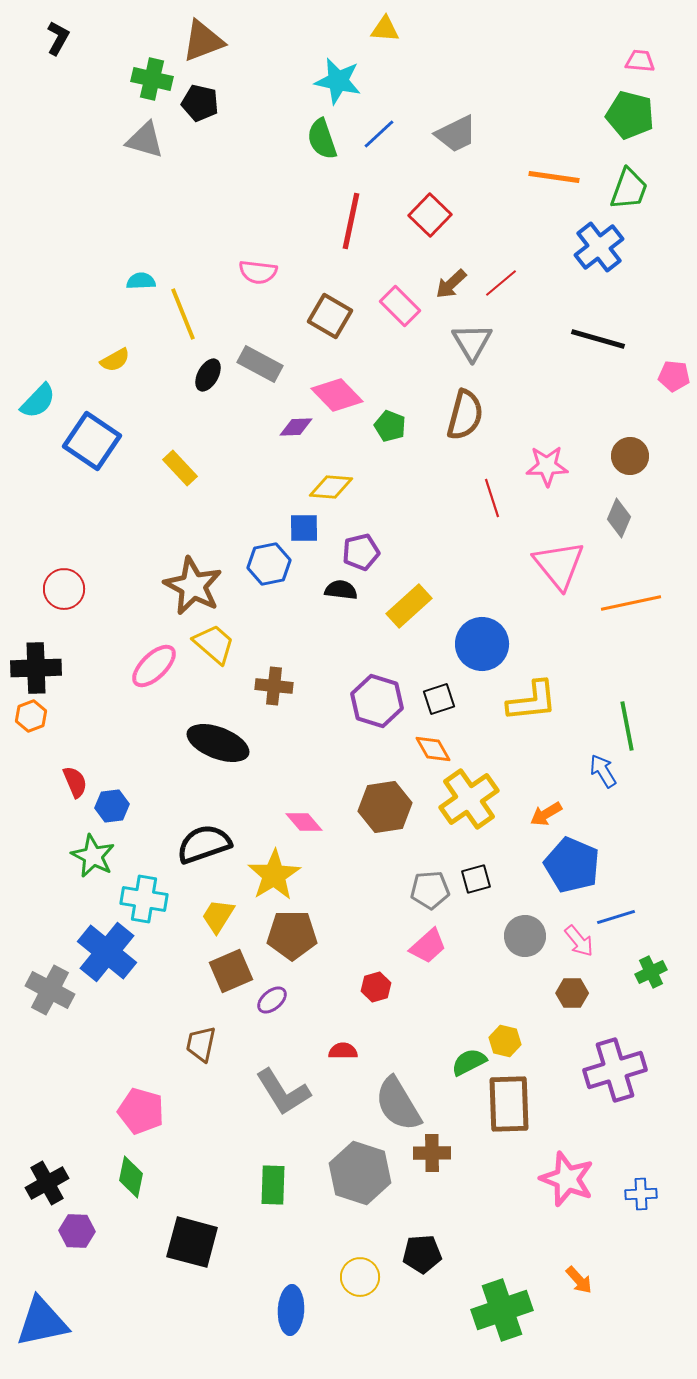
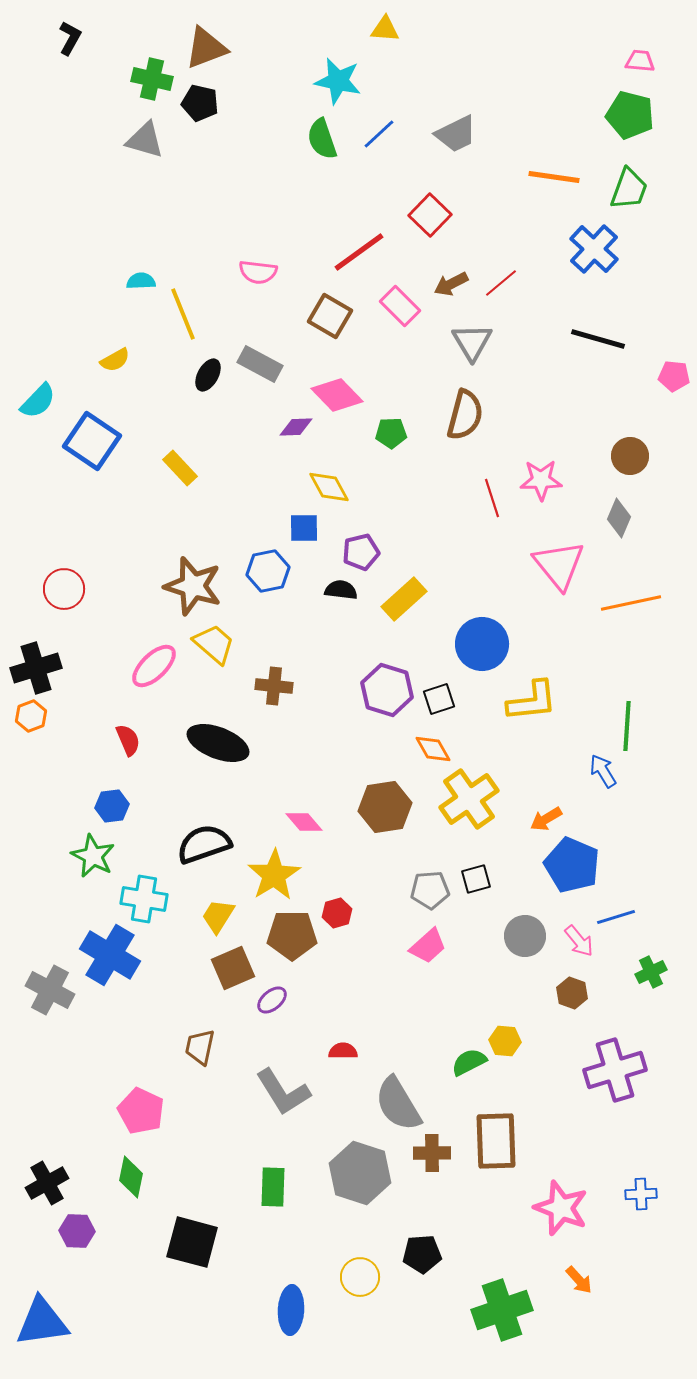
black L-shape at (58, 38): moved 12 px right
brown triangle at (203, 41): moved 3 px right, 7 px down
red line at (351, 221): moved 8 px right, 31 px down; rotated 42 degrees clockwise
blue cross at (599, 247): moved 5 px left, 2 px down; rotated 9 degrees counterclockwise
brown arrow at (451, 284): rotated 16 degrees clockwise
green pentagon at (390, 426): moved 1 px right, 7 px down; rotated 24 degrees counterclockwise
pink star at (547, 466): moved 6 px left, 14 px down
yellow diamond at (331, 487): moved 2 px left; rotated 57 degrees clockwise
blue hexagon at (269, 564): moved 1 px left, 7 px down
brown star at (193, 586): rotated 10 degrees counterclockwise
yellow rectangle at (409, 606): moved 5 px left, 7 px up
black cross at (36, 668): rotated 15 degrees counterclockwise
purple hexagon at (377, 701): moved 10 px right, 11 px up
green line at (627, 726): rotated 15 degrees clockwise
red semicircle at (75, 782): moved 53 px right, 42 px up
orange arrow at (546, 814): moved 5 px down
blue cross at (107, 952): moved 3 px right, 3 px down; rotated 8 degrees counterclockwise
brown square at (231, 971): moved 2 px right, 3 px up
red hexagon at (376, 987): moved 39 px left, 74 px up
brown hexagon at (572, 993): rotated 20 degrees clockwise
yellow hexagon at (505, 1041): rotated 8 degrees counterclockwise
brown trapezoid at (201, 1044): moved 1 px left, 3 px down
brown rectangle at (509, 1104): moved 13 px left, 37 px down
pink pentagon at (141, 1111): rotated 9 degrees clockwise
pink star at (567, 1179): moved 6 px left, 29 px down
green rectangle at (273, 1185): moved 2 px down
blue triangle at (42, 1322): rotated 4 degrees clockwise
